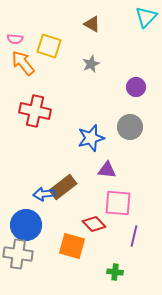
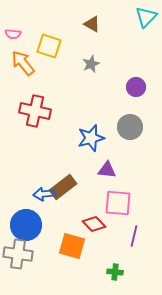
pink semicircle: moved 2 px left, 5 px up
